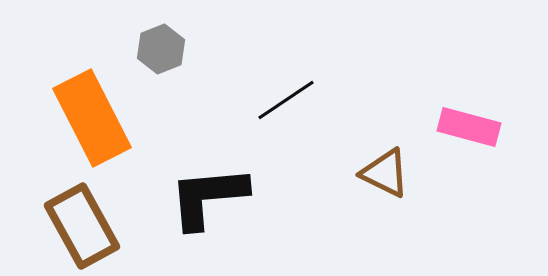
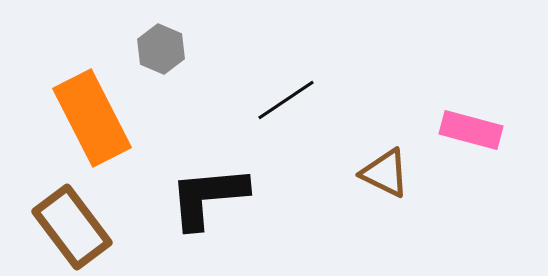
gray hexagon: rotated 15 degrees counterclockwise
pink rectangle: moved 2 px right, 3 px down
brown rectangle: moved 10 px left, 1 px down; rotated 8 degrees counterclockwise
